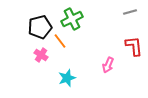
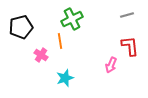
gray line: moved 3 px left, 3 px down
black pentagon: moved 19 px left
orange line: rotated 28 degrees clockwise
red L-shape: moved 4 px left
pink arrow: moved 3 px right
cyan star: moved 2 px left
